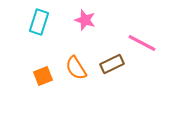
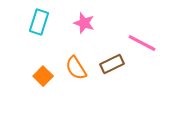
pink star: moved 1 px left, 3 px down
orange square: rotated 24 degrees counterclockwise
